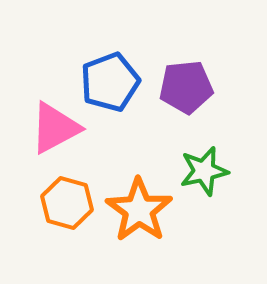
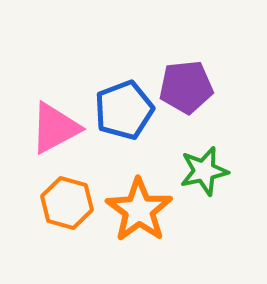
blue pentagon: moved 14 px right, 28 px down
